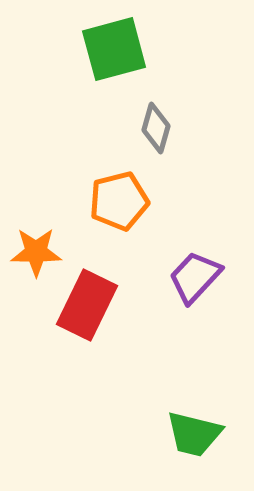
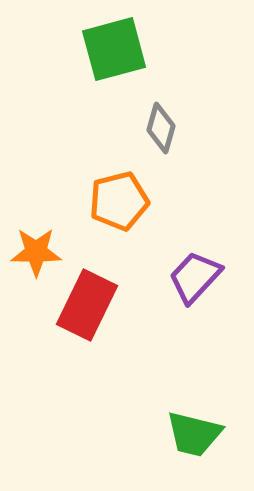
gray diamond: moved 5 px right
